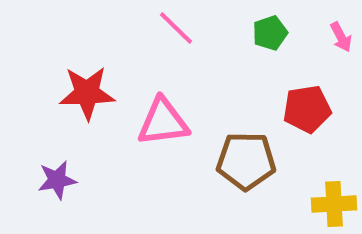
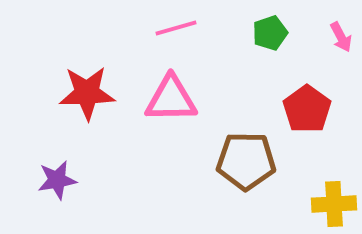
pink line: rotated 60 degrees counterclockwise
red pentagon: rotated 27 degrees counterclockwise
pink triangle: moved 8 px right, 23 px up; rotated 6 degrees clockwise
